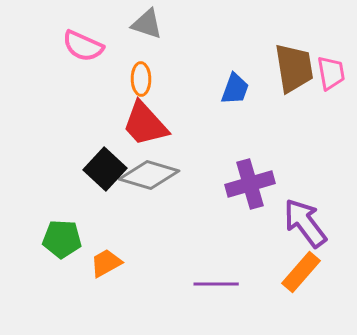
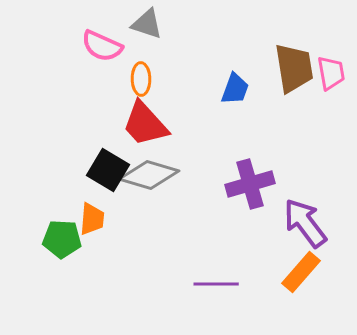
pink semicircle: moved 19 px right
black square: moved 3 px right, 1 px down; rotated 12 degrees counterclockwise
orange trapezoid: moved 14 px left, 44 px up; rotated 124 degrees clockwise
